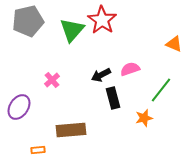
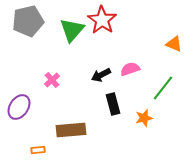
green line: moved 2 px right, 2 px up
black rectangle: moved 6 px down
